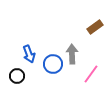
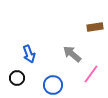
brown rectangle: rotated 28 degrees clockwise
gray arrow: rotated 48 degrees counterclockwise
blue circle: moved 21 px down
black circle: moved 2 px down
